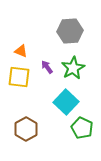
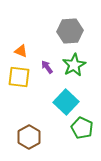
green star: moved 1 px right, 3 px up
brown hexagon: moved 3 px right, 8 px down
